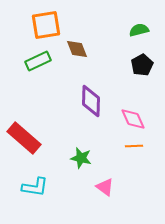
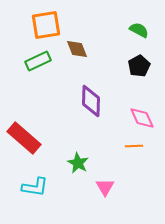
green semicircle: rotated 42 degrees clockwise
black pentagon: moved 3 px left, 1 px down
pink diamond: moved 9 px right, 1 px up
green star: moved 3 px left, 5 px down; rotated 15 degrees clockwise
pink triangle: rotated 24 degrees clockwise
